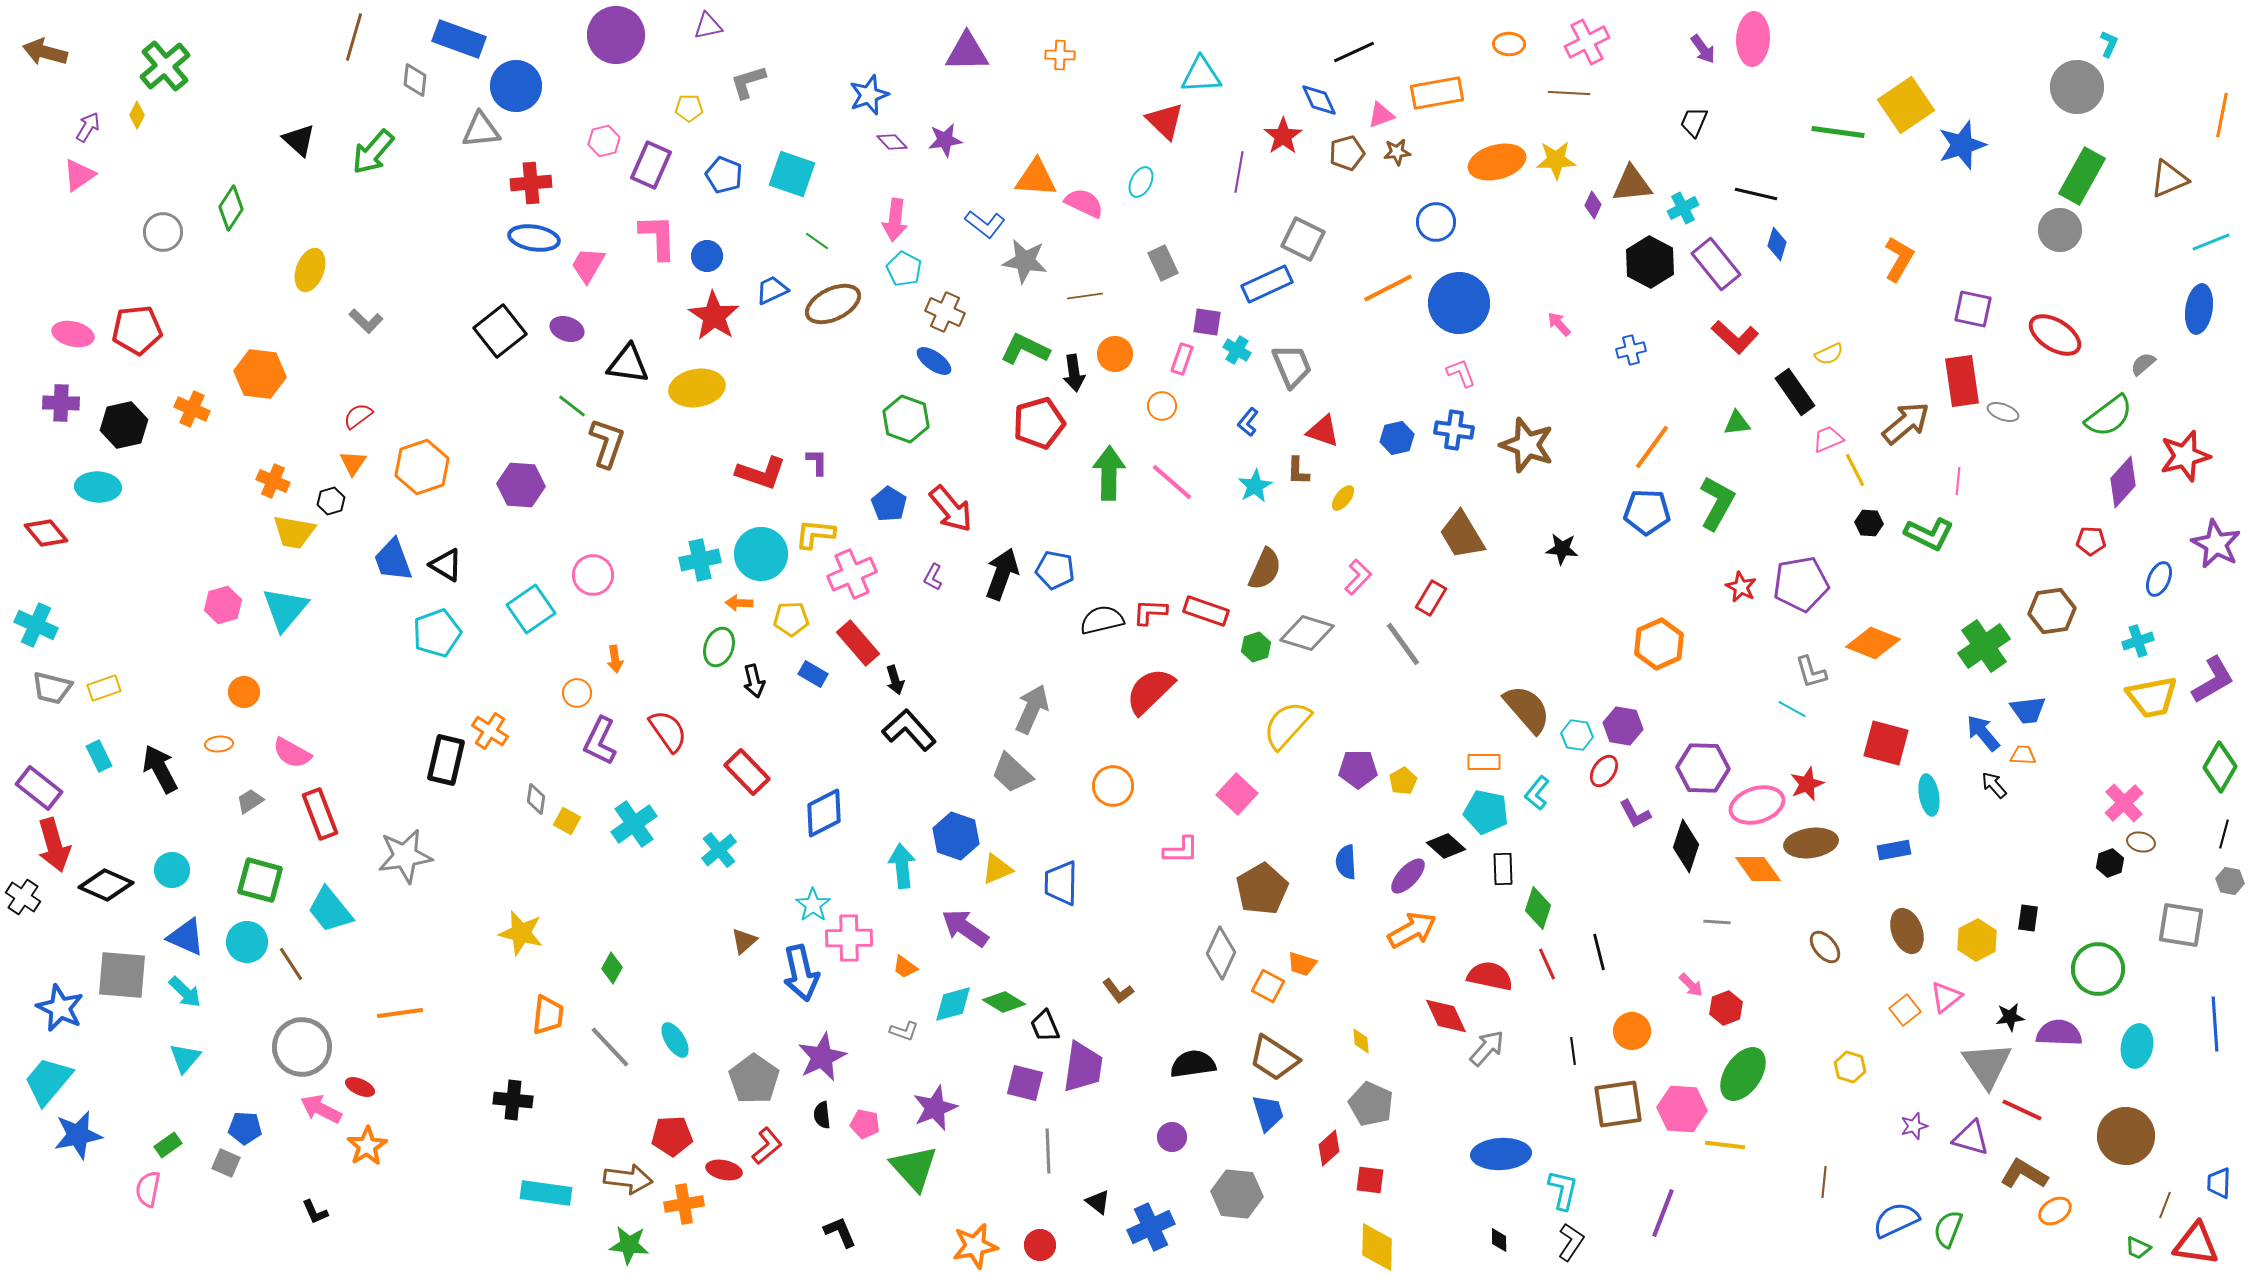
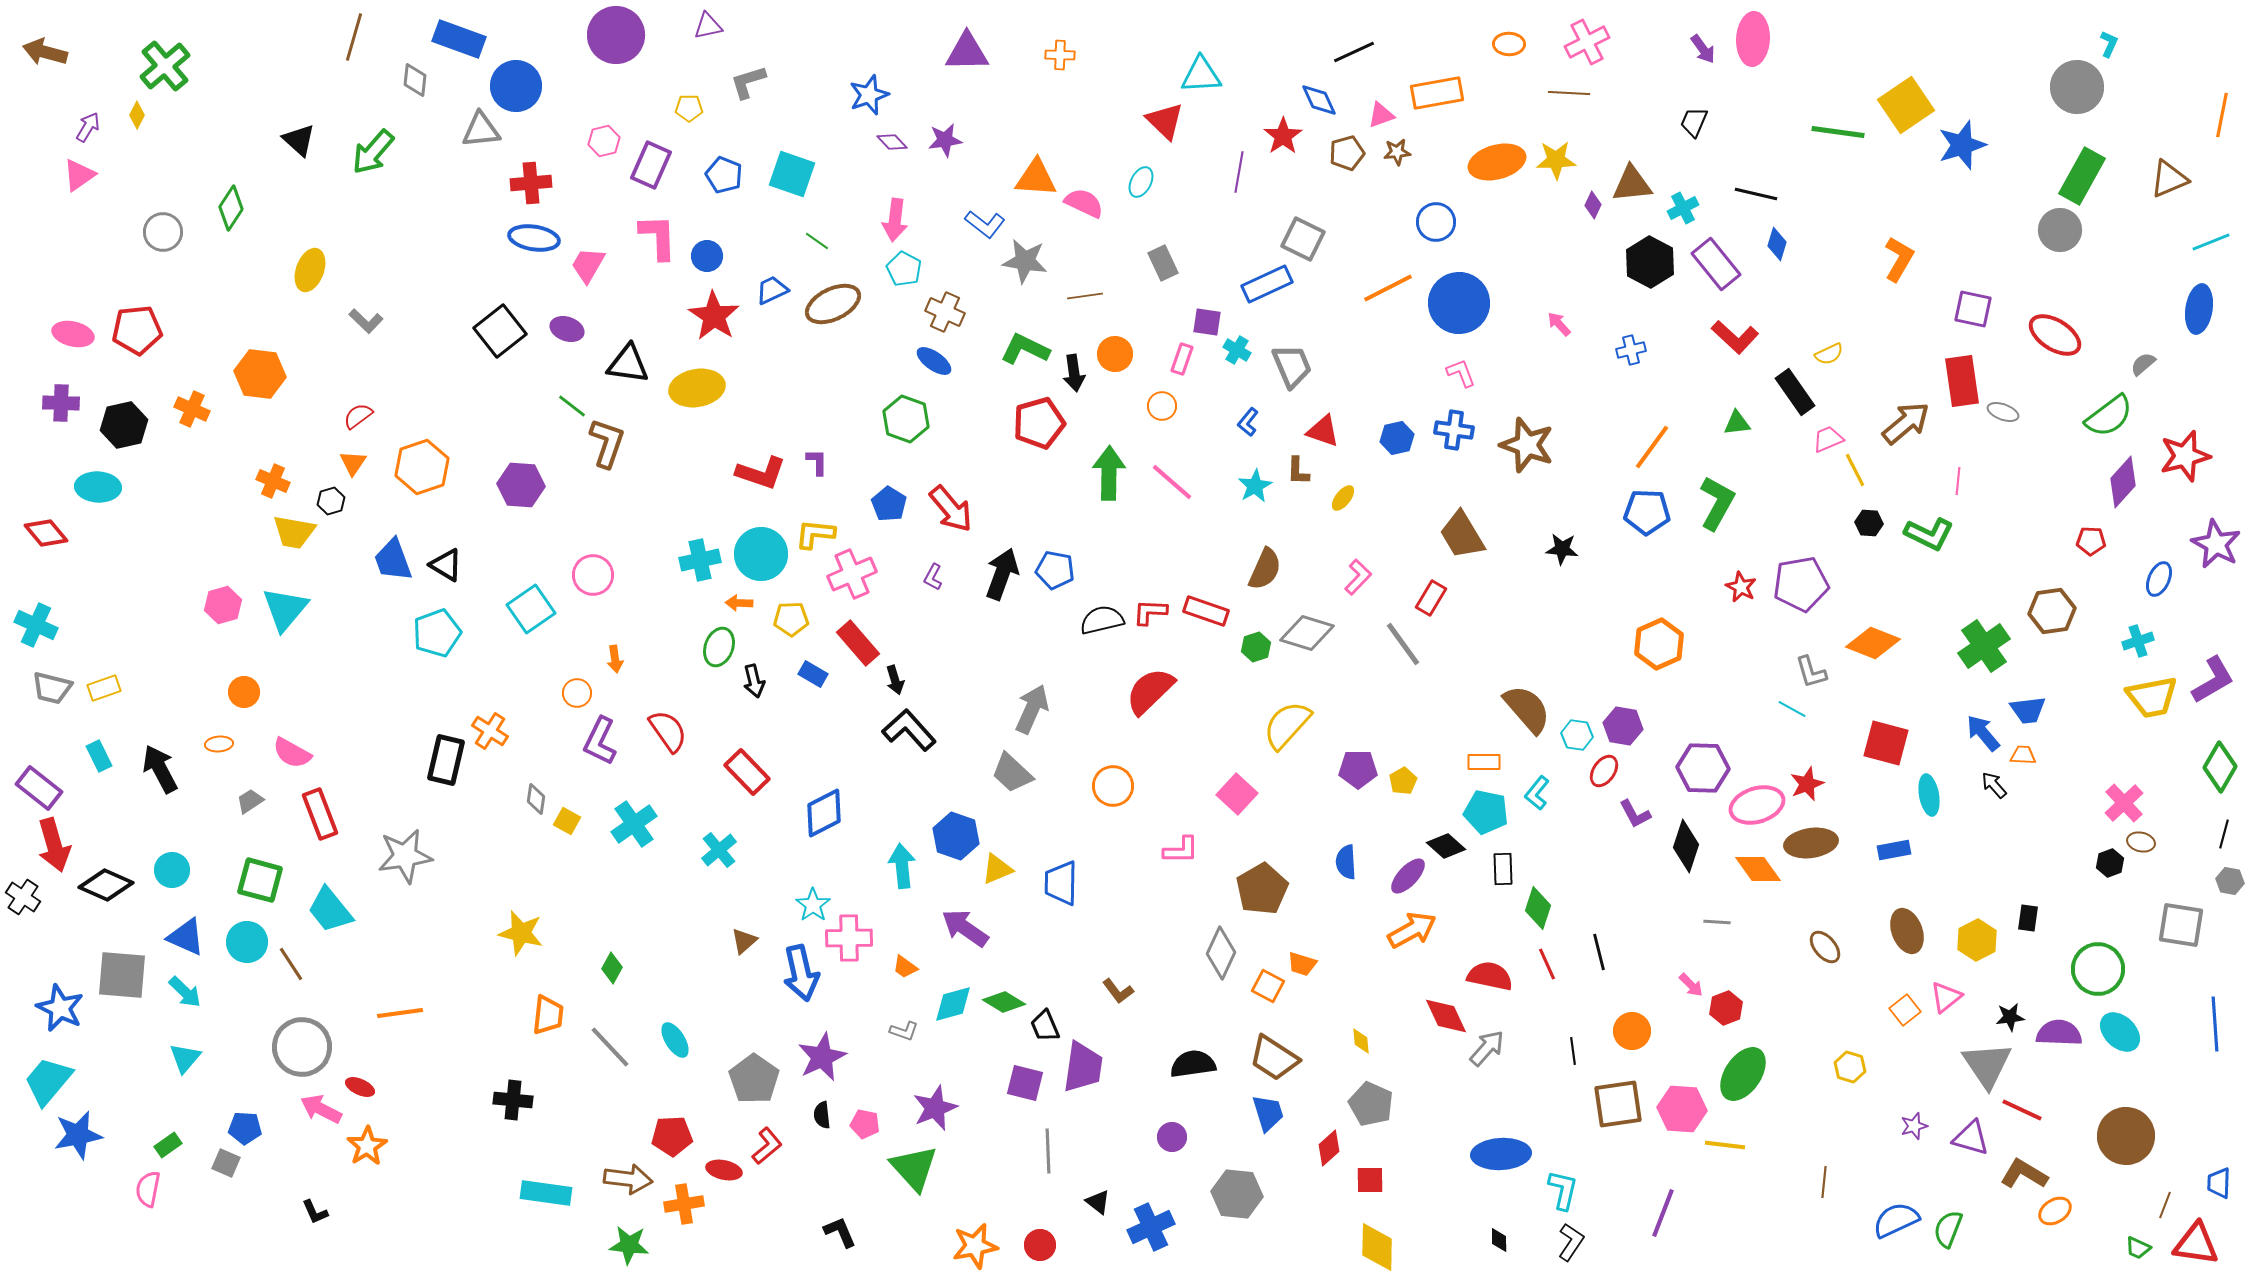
cyan ellipse at (2137, 1046): moved 17 px left, 14 px up; rotated 57 degrees counterclockwise
red square at (1370, 1180): rotated 8 degrees counterclockwise
